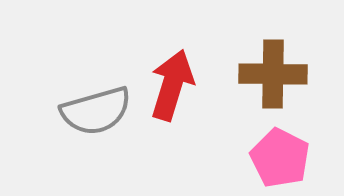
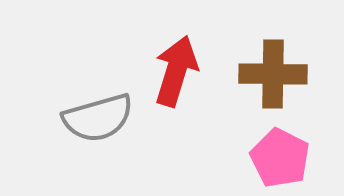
red arrow: moved 4 px right, 14 px up
gray semicircle: moved 2 px right, 7 px down
